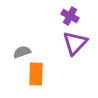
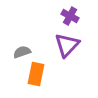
purple triangle: moved 8 px left, 2 px down
orange rectangle: rotated 10 degrees clockwise
